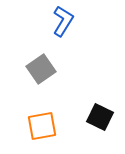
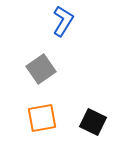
black square: moved 7 px left, 5 px down
orange square: moved 8 px up
